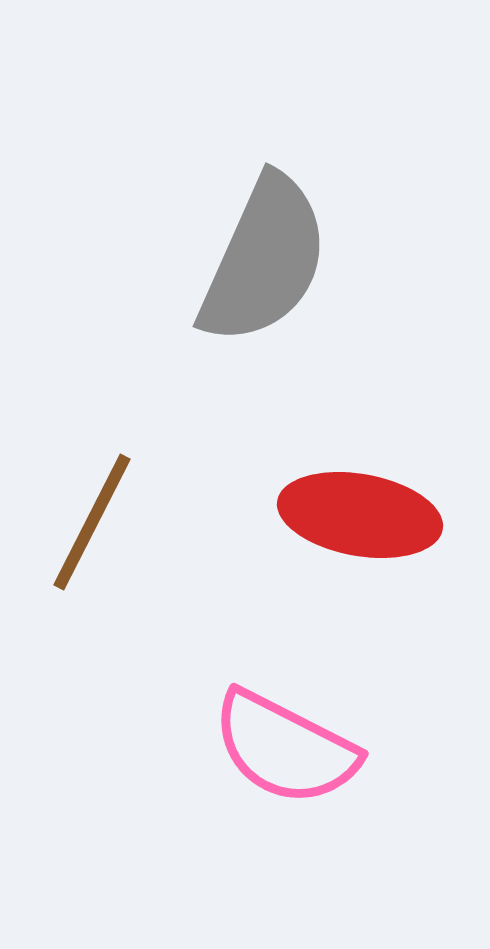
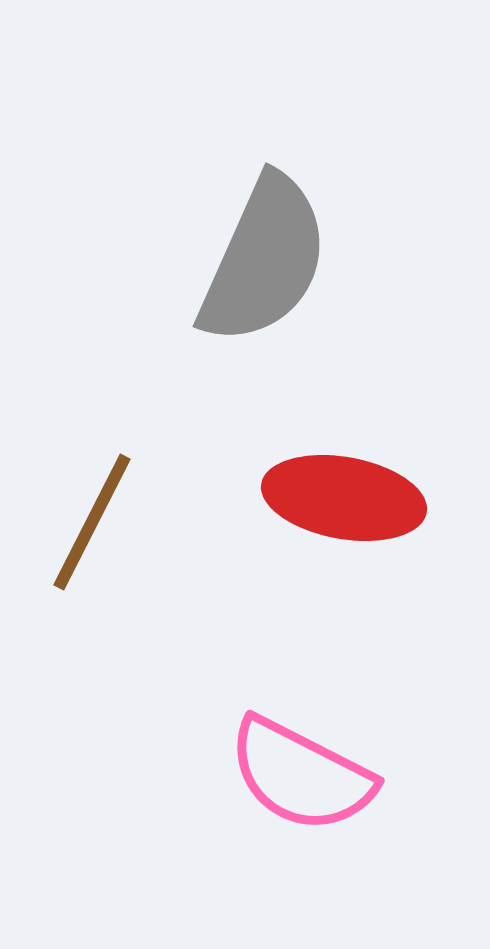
red ellipse: moved 16 px left, 17 px up
pink semicircle: moved 16 px right, 27 px down
